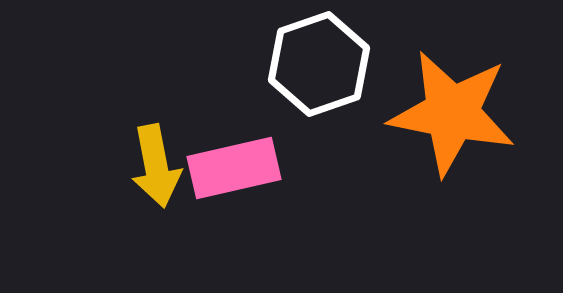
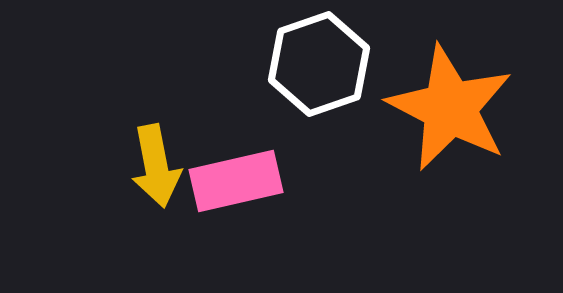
orange star: moved 2 px left, 5 px up; rotated 16 degrees clockwise
pink rectangle: moved 2 px right, 13 px down
